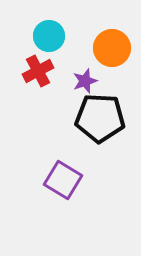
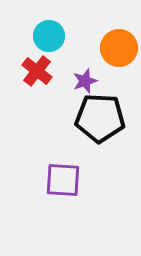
orange circle: moved 7 px right
red cross: moved 1 px left; rotated 24 degrees counterclockwise
purple square: rotated 27 degrees counterclockwise
